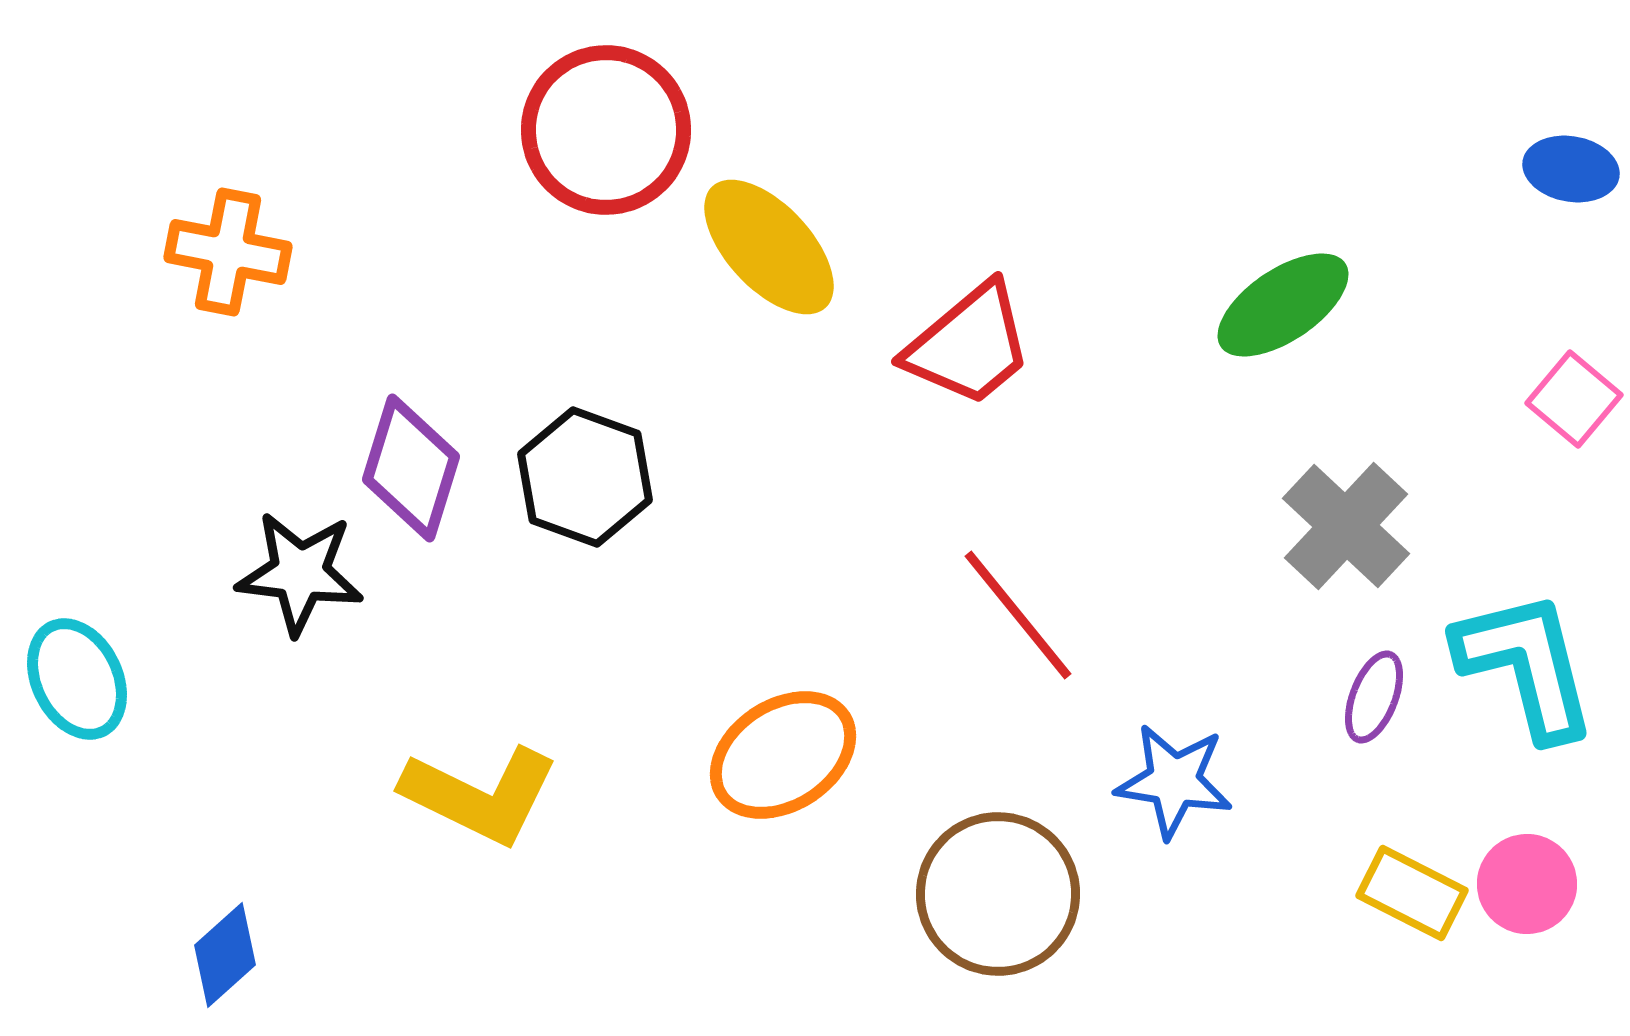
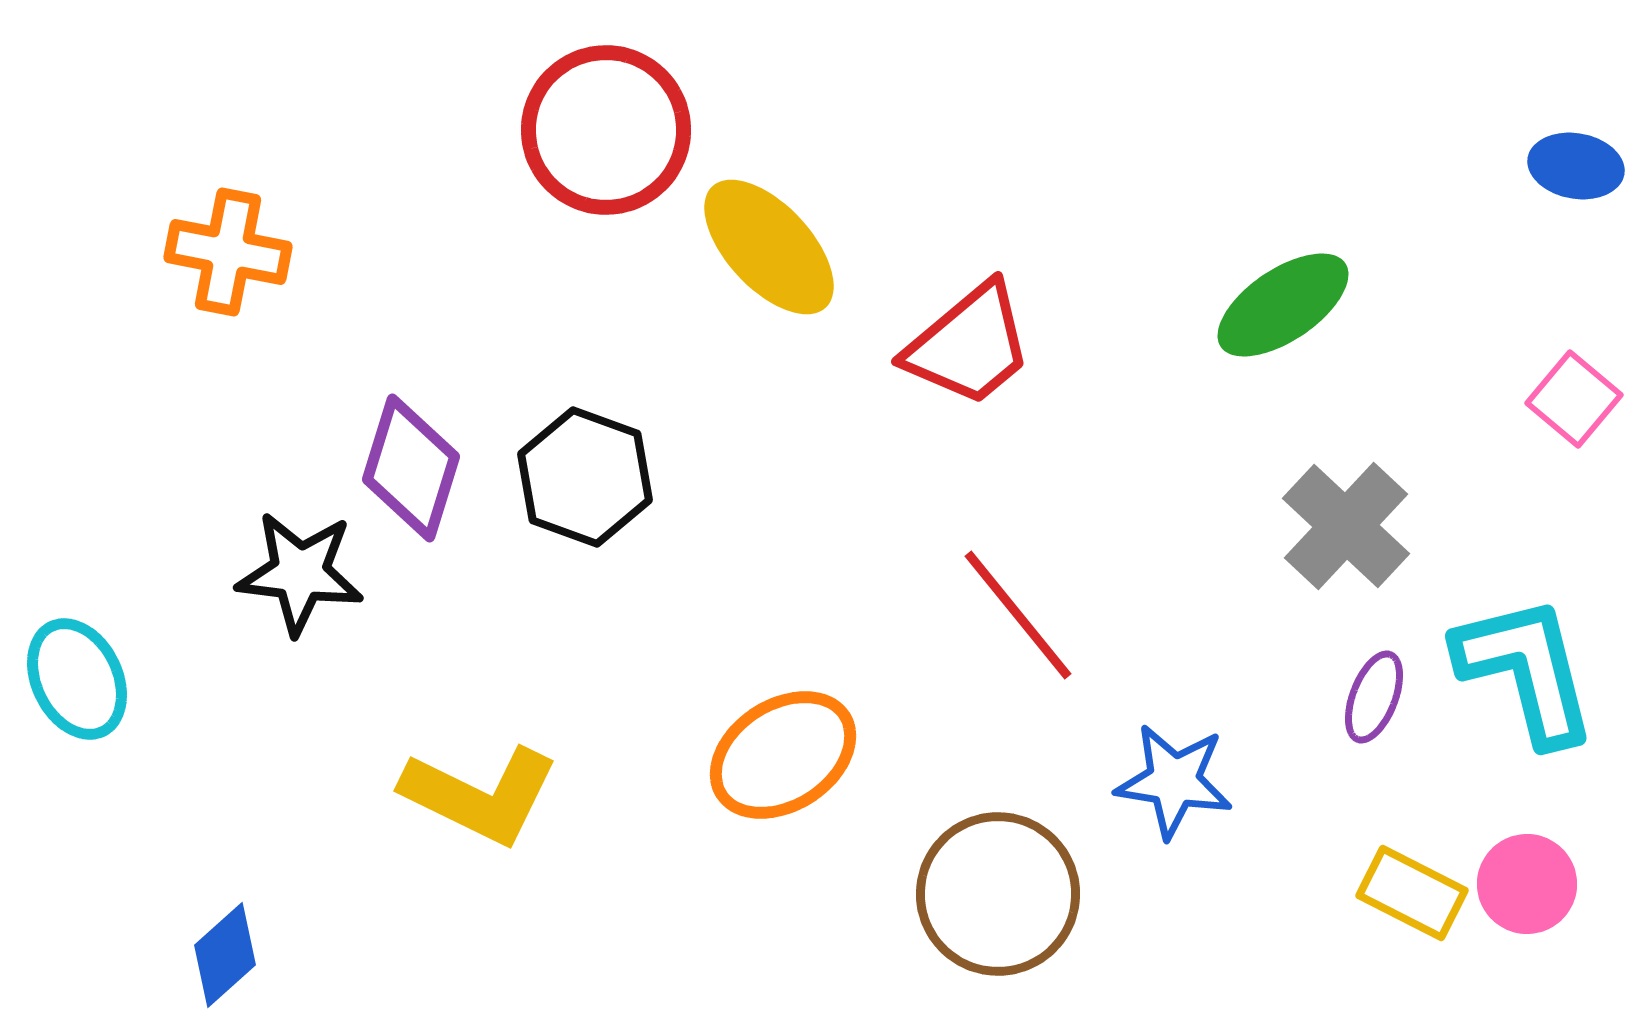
blue ellipse: moved 5 px right, 3 px up
cyan L-shape: moved 5 px down
